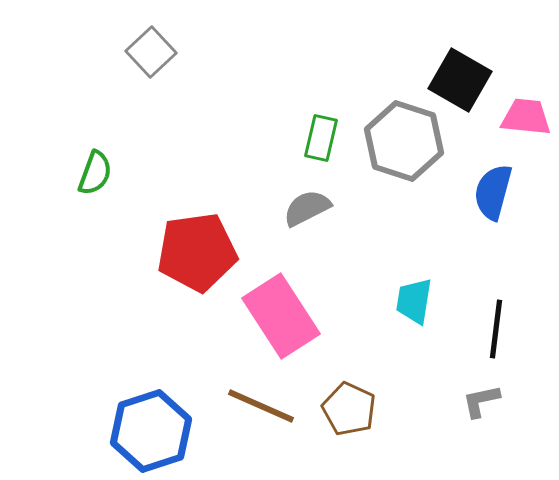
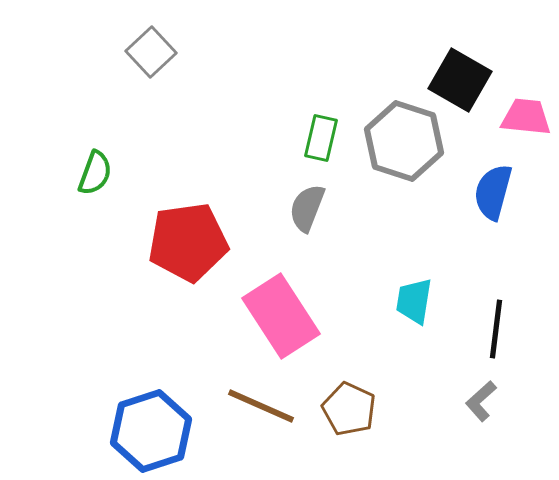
gray semicircle: rotated 42 degrees counterclockwise
red pentagon: moved 9 px left, 10 px up
gray L-shape: rotated 30 degrees counterclockwise
